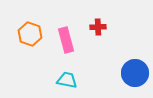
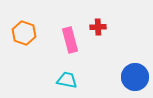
orange hexagon: moved 6 px left, 1 px up
pink rectangle: moved 4 px right
blue circle: moved 4 px down
